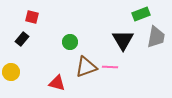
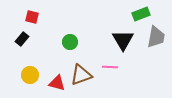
brown triangle: moved 5 px left, 8 px down
yellow circle: moved 19 px right, 3 px down
